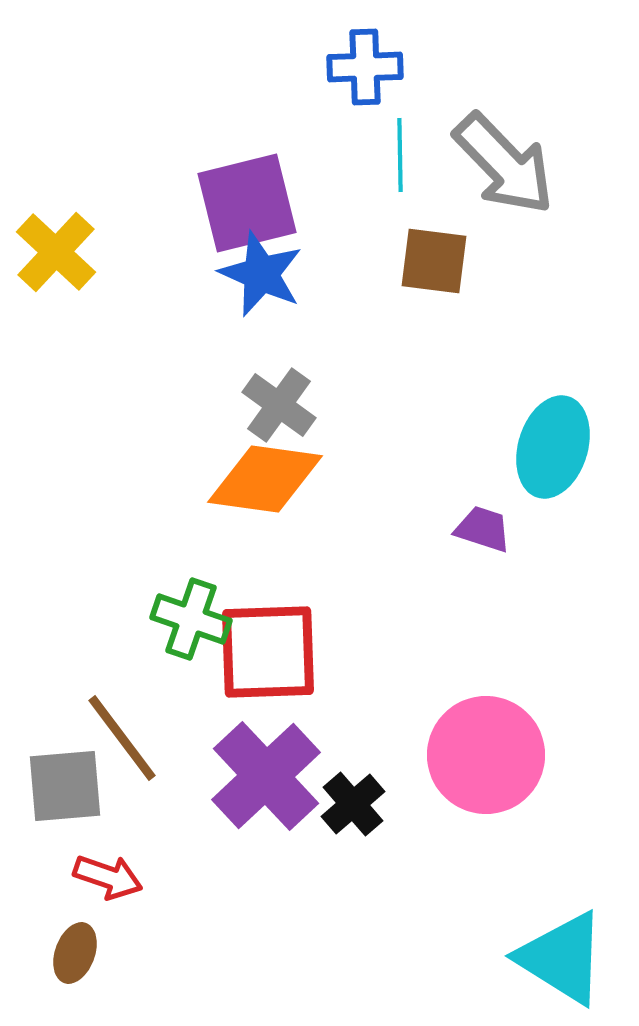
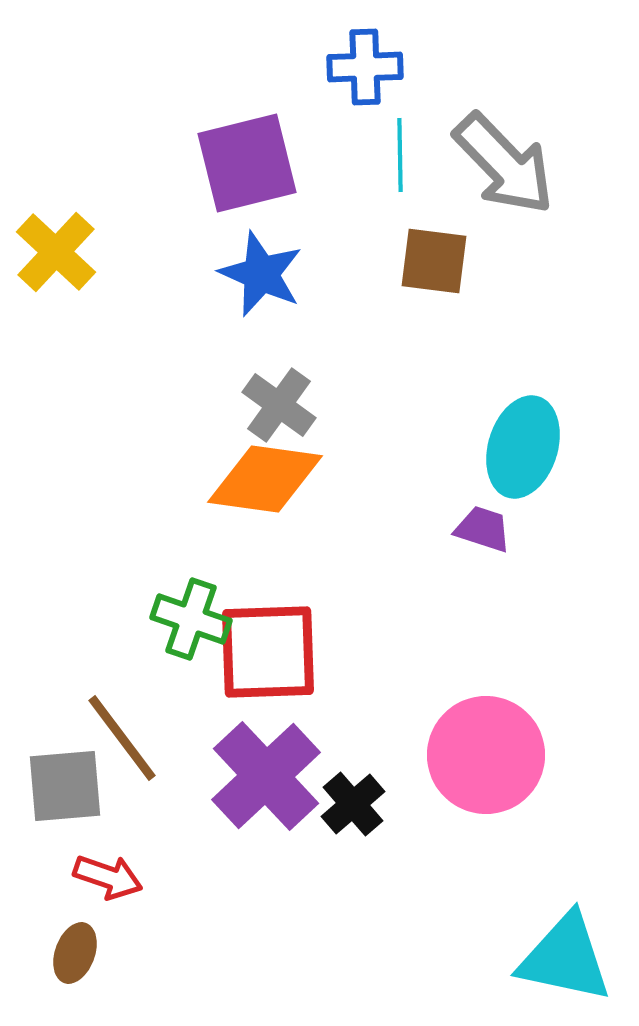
purple square: moved 40 px up
cyan ellipse: moved 30 px left
cyan triangle: moved 3 px right; rotated 20 degrees counterclockwise
